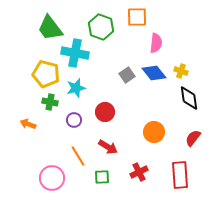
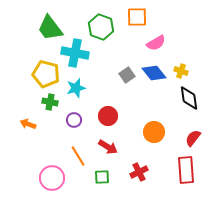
pink semicircle: rotated 54 degrees clockwise
red circle: moved 3 px right, 4 px down
red rectangle: moved 6 px right, 5 px up
